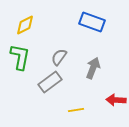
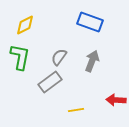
blue rectangle: moved 2 px left
gray arrow: moved 1 px left, 7 px up
